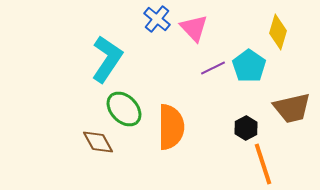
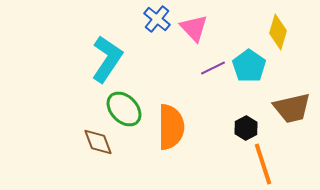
brown diamond: rotated 8 degrees clockwise
